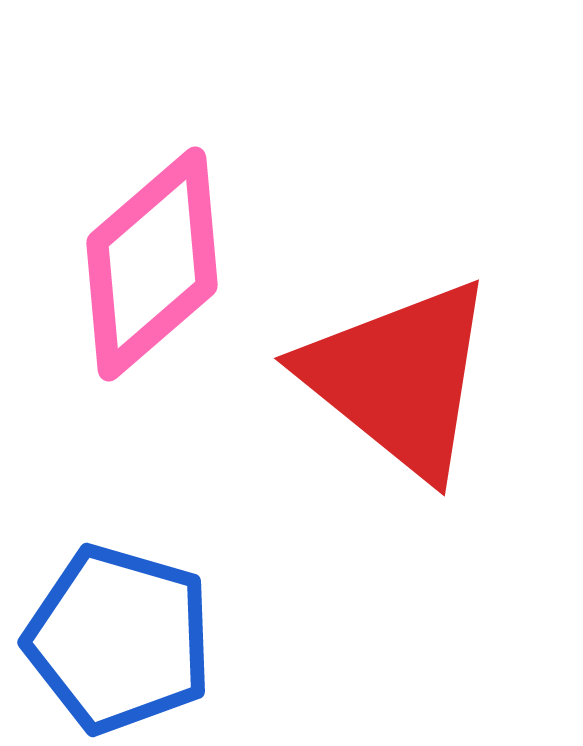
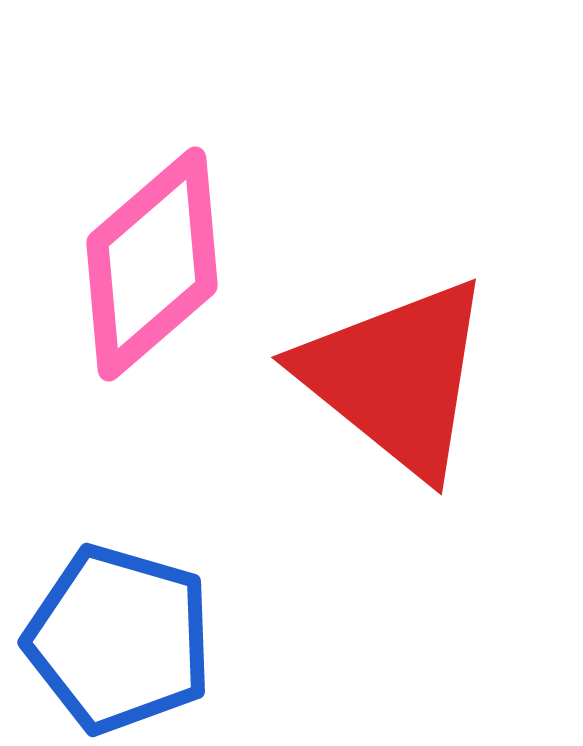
red triangle: moved 3 px left, 1 px up
